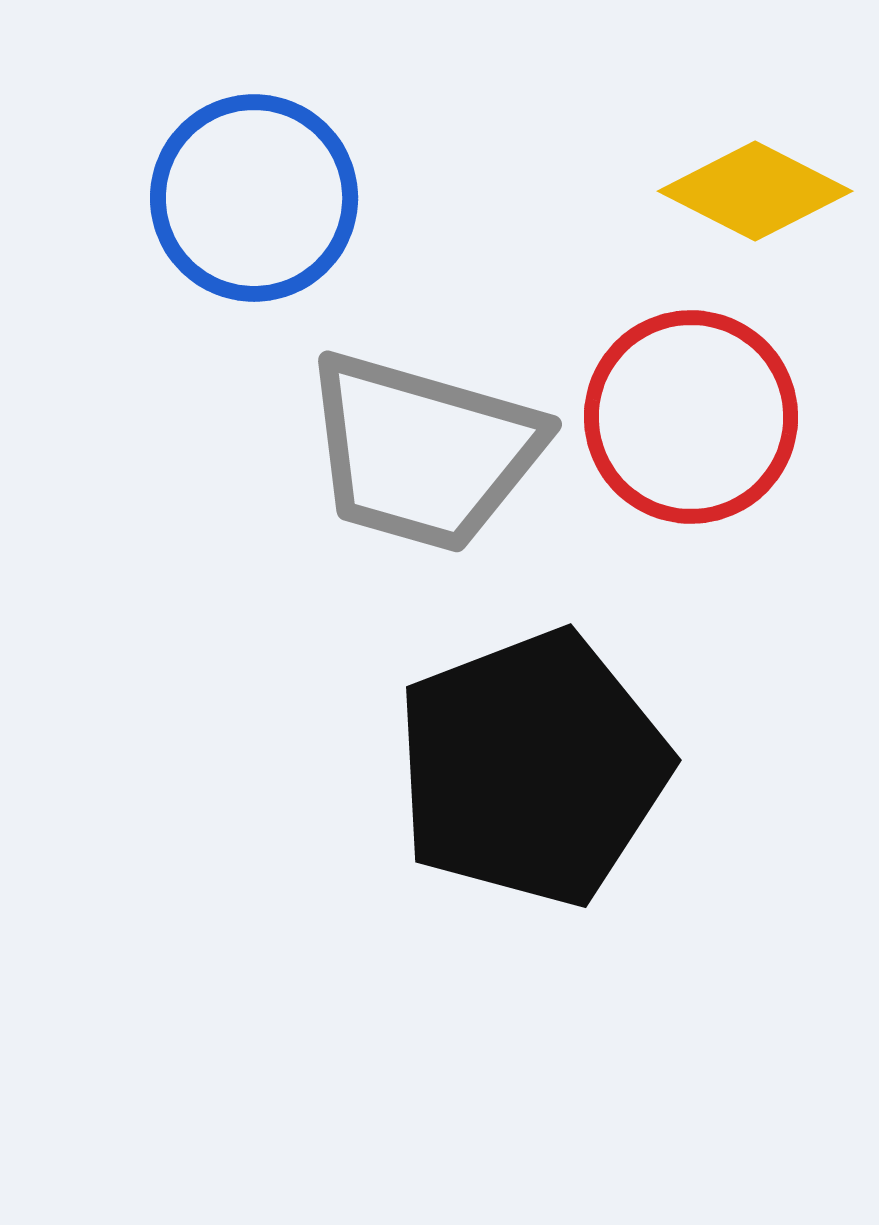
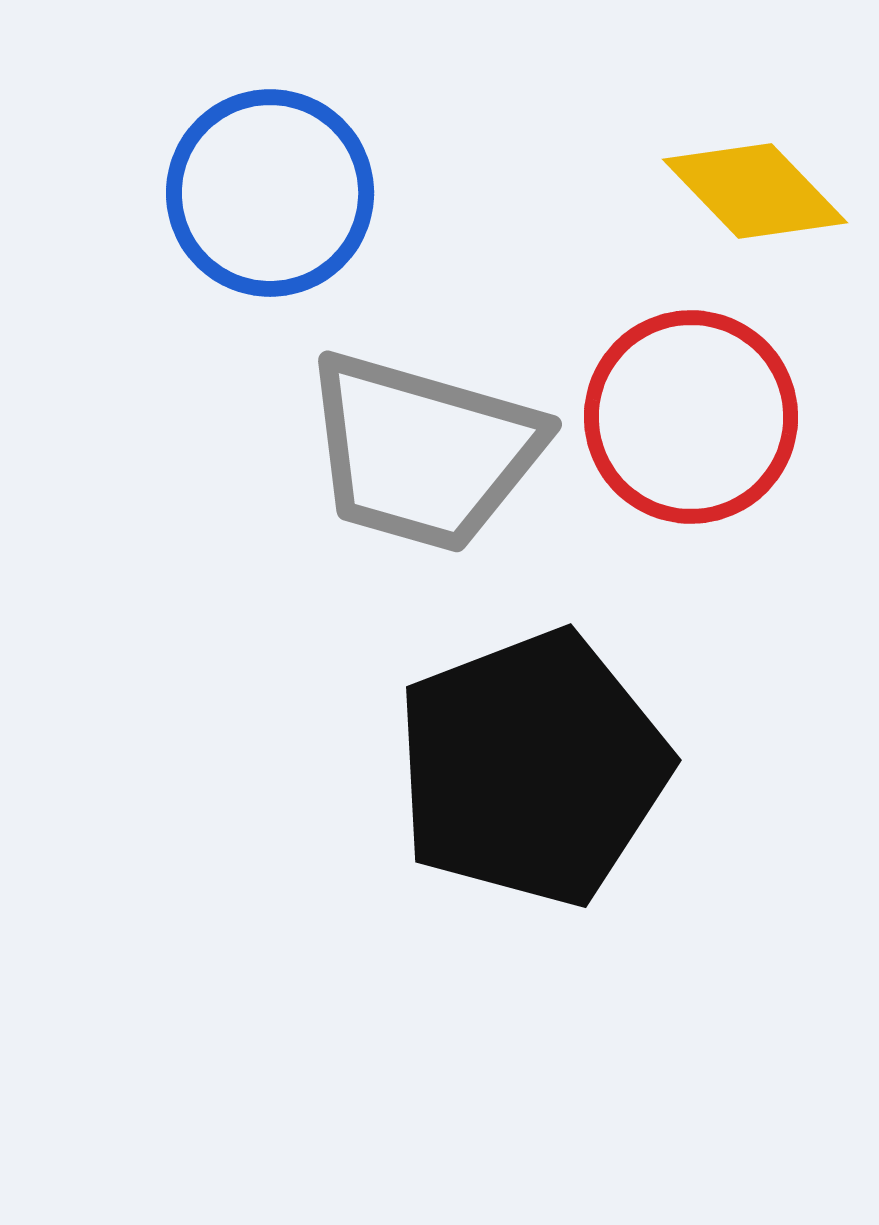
yellow diamond: rotated 19 degrees clockwise
blue circle: moved 16 px right, 5 px up
